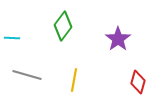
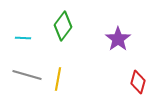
cyan line: moved 11 px right
yellow line: moved 16 px left, 1 px up
